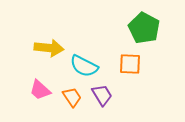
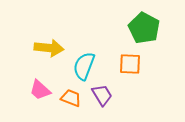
cyan semicircle: rotated 84 degrees clockwise
orange trapezoid: moved 1 px left, 1 px down; rotated 35 degrees counterclockwise
